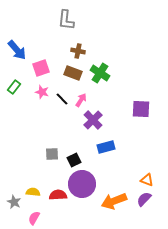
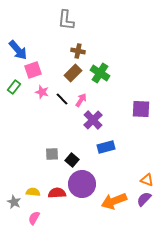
blue arrow: moved 1 px right
pink square: moved 8 px left, 2 px down
brown rectangle: rotated 66 degrees counterclockwise
black square: moved 2 px left; rotated 24 degrees counterclockwise
red semicircle: moved 1 px left, 2 px up
